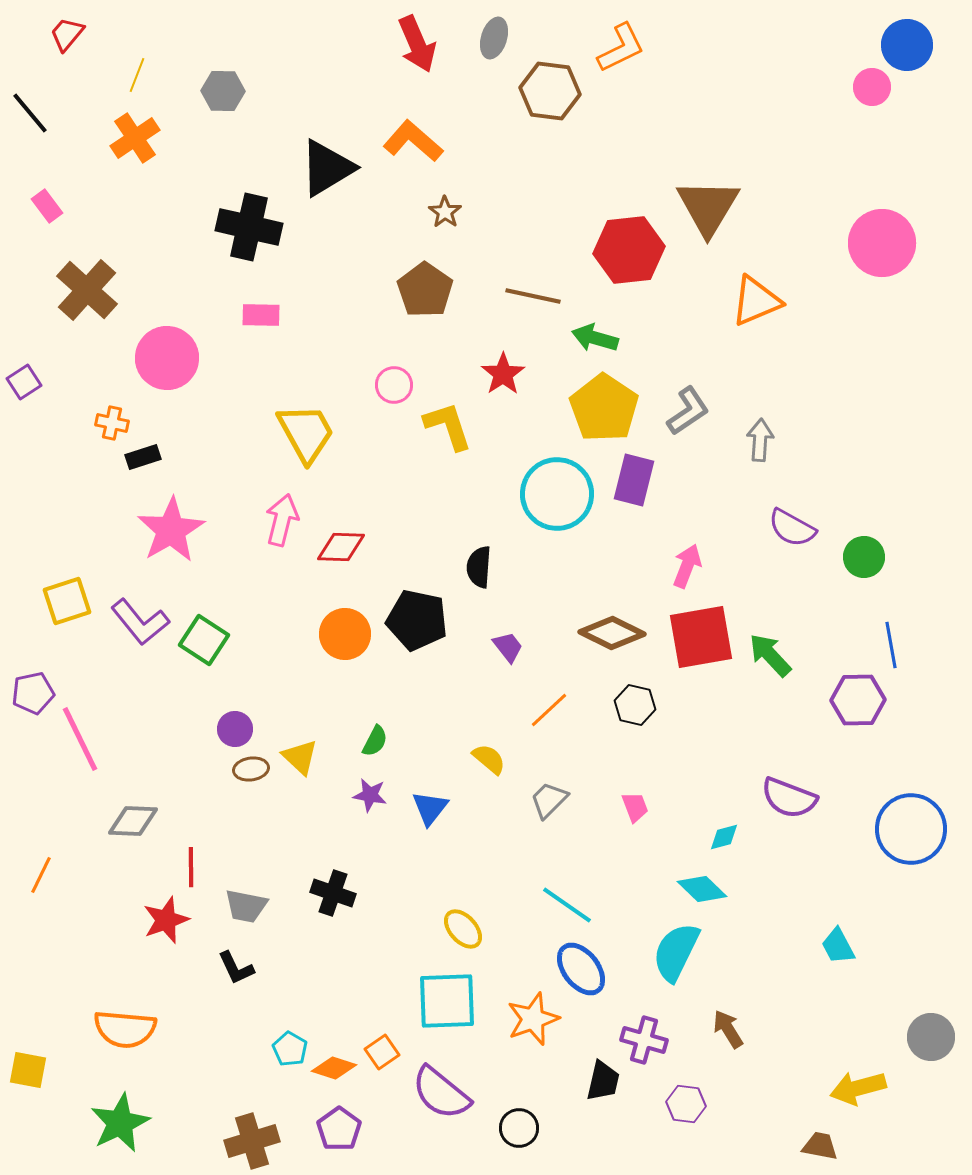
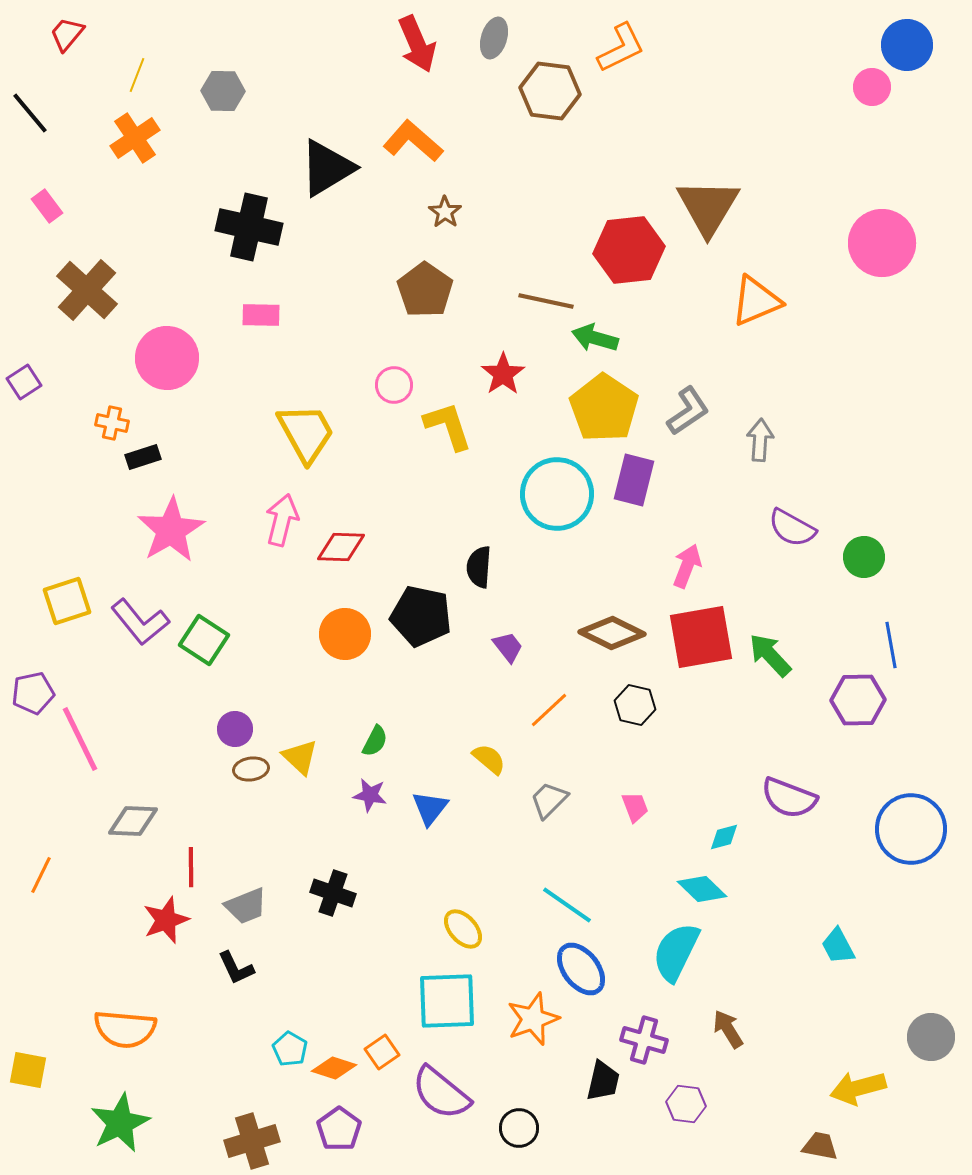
brown line at (533, 296): moved 13 px right, 5 px down
black pentagon at (417, 620): moved 4 px right, 4 px up
gray trapezoid at (246, 906): rotated 33 degrees counterclockwise
